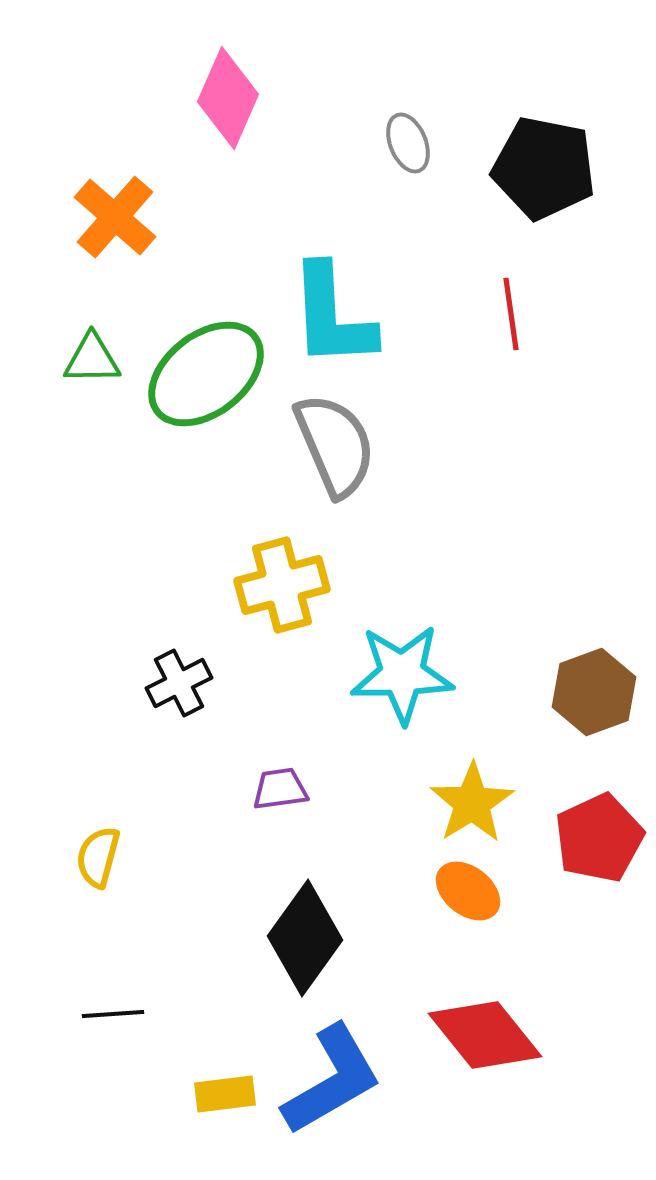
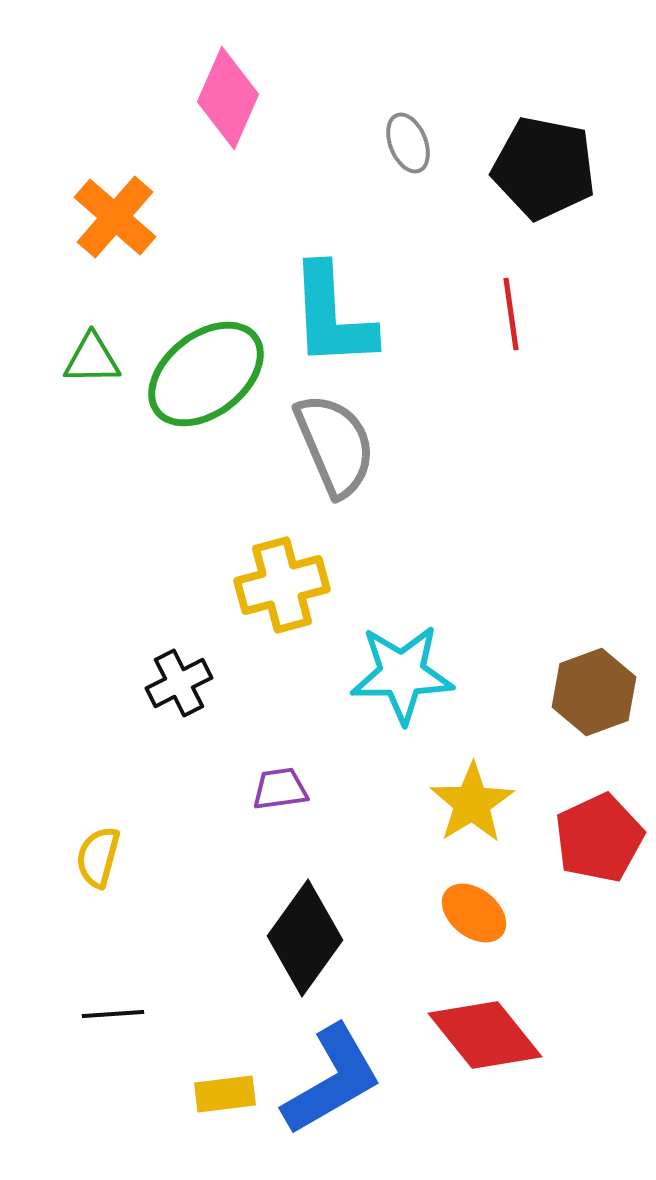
orange ellipse: moved 6 px right, 22 px down
